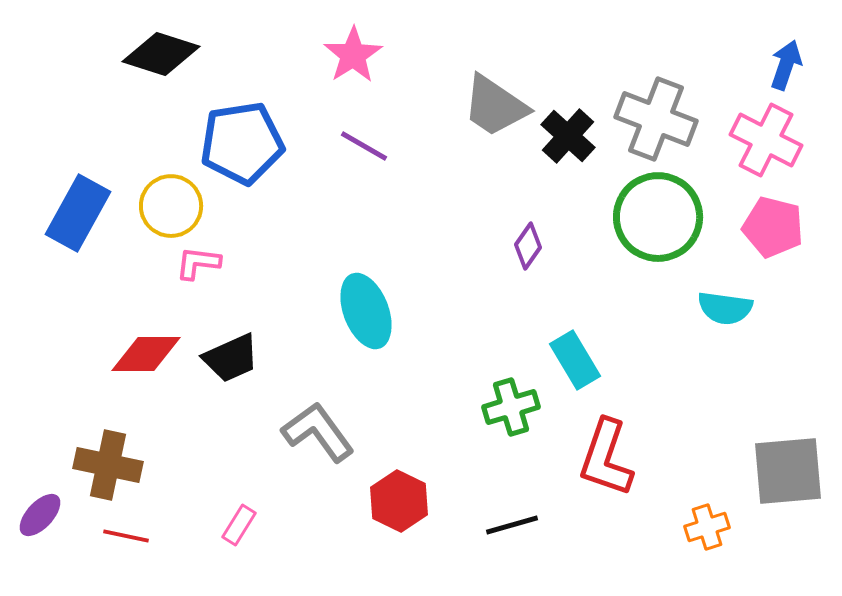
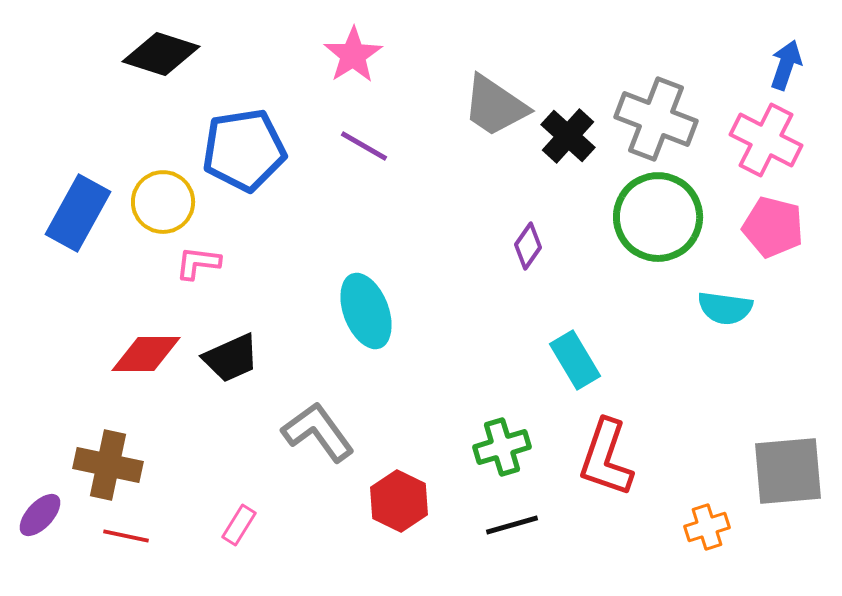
blue pentagon: moved 2 px right, 7 px down
yellow circle: moved 8 px left, 4 px up
green cross: moved 9 px left, 40 px down
